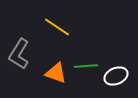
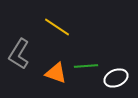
white ellipse: moved 2 px down
